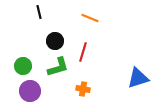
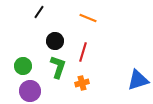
black line: rotated 48 degrees clockwise
orange line: moved 2 px left
green L-shape: rotated 55 degrees counterclockwise
blue triangle: moved 2 px down
orange cross: moved 1 px left, 6 px up; rotated 24 degrees counterclockwise
